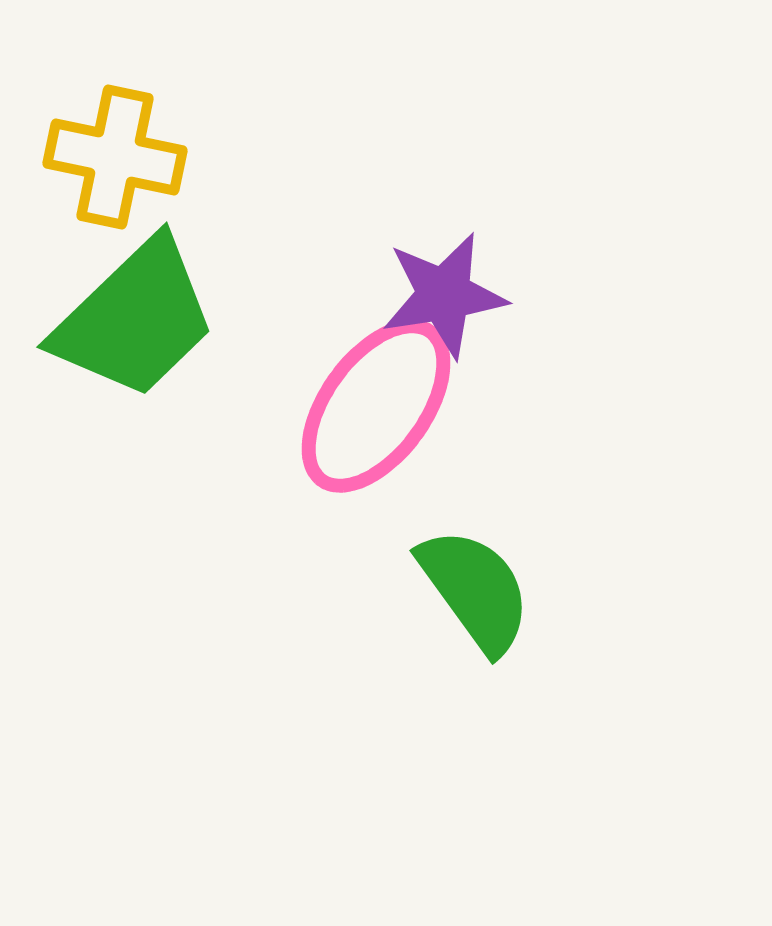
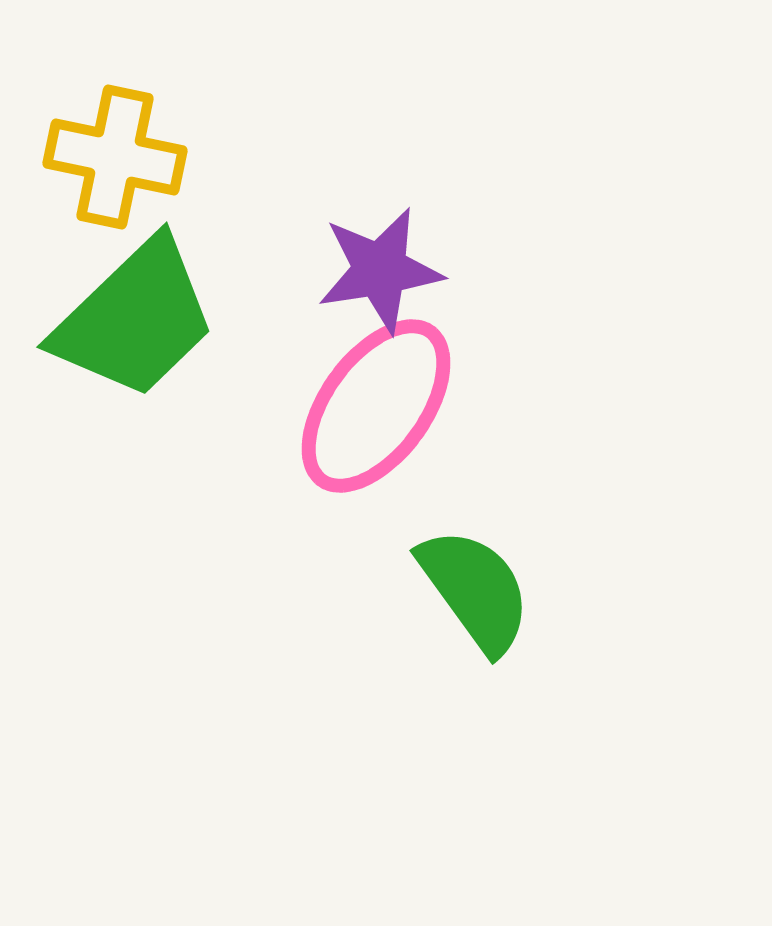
purple star: moved 64 px left, 25 px up
